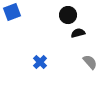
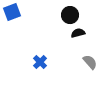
black circle: moved 2 px right
